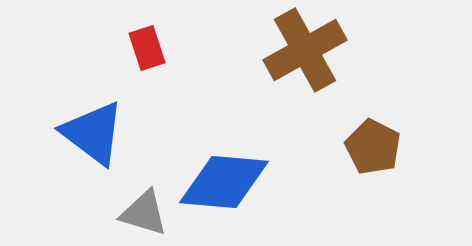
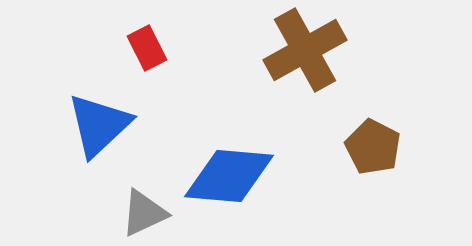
red rectangle: rotated 9 degrees counterclockwise
blue triangle: moved 6 px right, 8 px up; rotated 40 degrees clockwise
blue diamond: moved 5 px right, 6 px up
gray triangle: rotated 42 degrees counterclockwise
